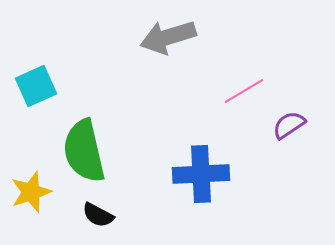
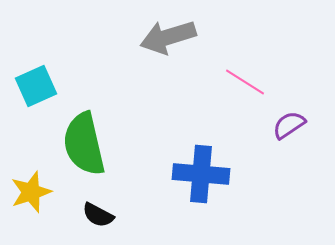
pink line: moved 1 px right, 9 px up; rotated 63 degrees clockwise
green semicircle: moved 7 px up
blue cross: rotated 8 degrees clockwise
